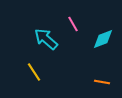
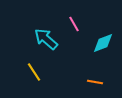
pink line: moved 1 px right
cyan diamond: moved 4 px down
orange line: moved 7 px left
